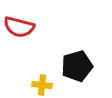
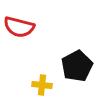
black pentagon: rotated 12 degrees counterclockwise
